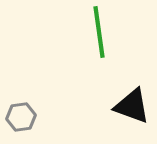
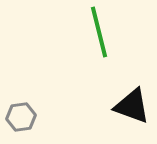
green line: rotated 6 degrees counterclockwise
